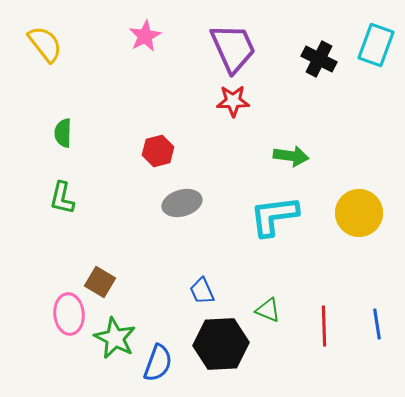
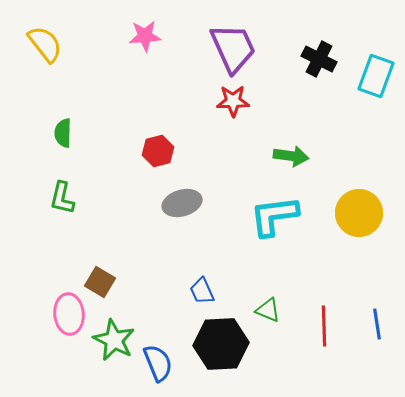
pink star: rotated 24 degrees clockwise
cyan rectangle: moved 31 px down
green star: moved 1 px left, 2 px down
blue semicircle: rotated 42 degrees counterclockwise
